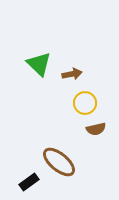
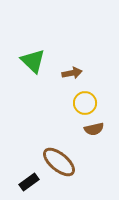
green triangle: moved 6 px left, 3 px up
brown arrow: moved 1 px up
brown semicircle: moved 2 px left
